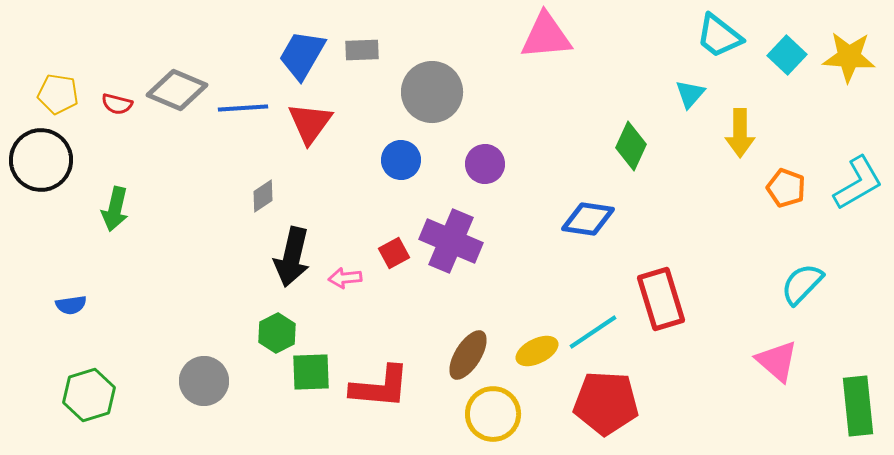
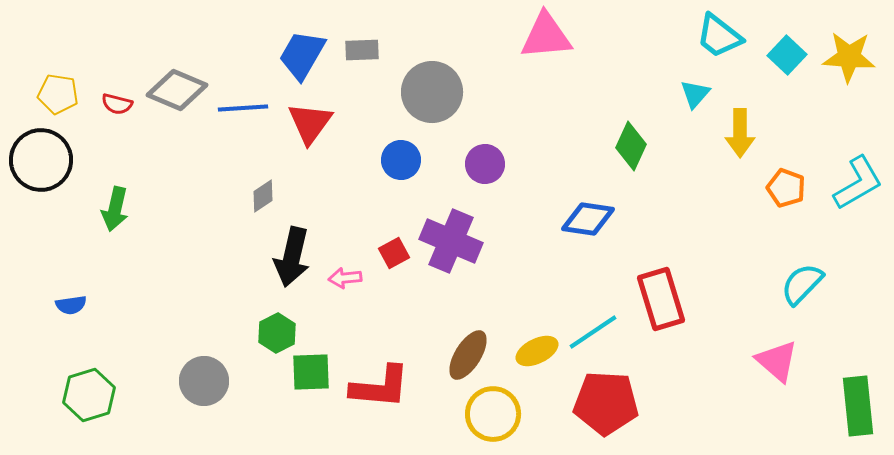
cyan triangle at (690, 94): moved 5 px right
